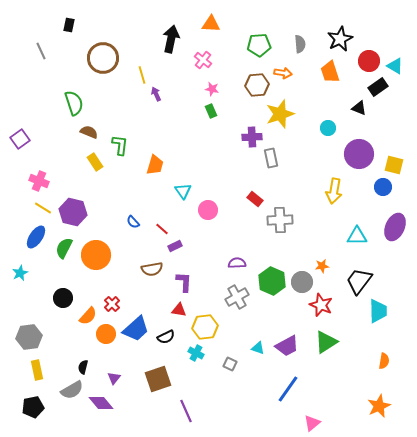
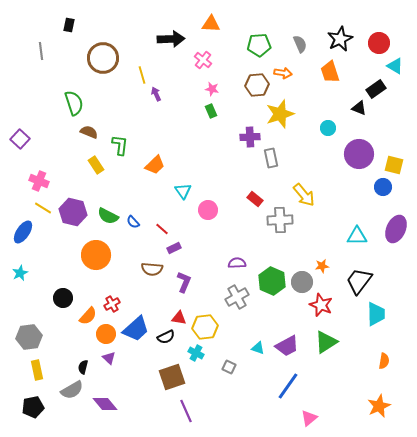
black arrow at (171, 39): rotated 76 degrees clockwise
gray semicircle at (300, 44): rotated 18 degrees counterclockwise
gray line at (41, 51): rotated 18 degrees clockwise
red circle at (369, 61): moved 10 px right, 18 px up
black rectangle at (378, 87): moved 2 px left, 2 px down
purple cross at (252, 137): moved 2 px left
purple square at (20, 139): rotated 12 degrees counterclockwise
yellow rectangle at (95, 162): moved 1 px right, 3 px down
orange trapezoid at (155, 165): rotated 30 degrees clockwise
yellow arrow at (334, 191): moved 30 px left, 4 px down; rotated 50 degrees counterclockwise
purple ellipse at (395, 227): moved 1 px right, 2 px down
blue ellipse at (36, 237): moved 13 px left, 5 px up
purple rectangle at (175, 246): moved 1 px left, 2 px down
green semicircle at (64, 248): moved 44 px right, 32 px up; rotated 90 degrees counterclockwise
brown semicircle at (152, 269): rotated 15 degrees clockwise
purple L-shape at (184, 282): rotated 20 degrees clockwise
red cross at (112, 304): rotated 14 degrees clockwise
red triangle at (179, 310): moved 8 px down
cyan trapezoid at (378, 311): moved 2 px left, 3 px down
gray square at (230, 364): moved 1 px left, 3 px down
purple triangle at (114, 378): moved 5 px left, 20 px up; rotated 24 degrees counterclockwise
brown square at (158, 379): moved 14 px right, 2 px up
blue line at (288, 389): moved 3 px up
purple diamond at (101, 403): moved 4 px right, 1 px down
pink triangle at (312, 423): moved 3 px left, 5 px up
